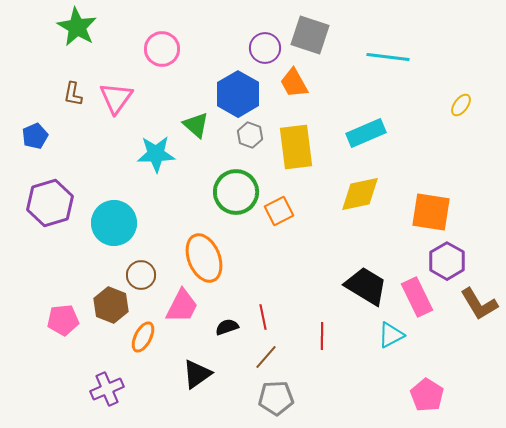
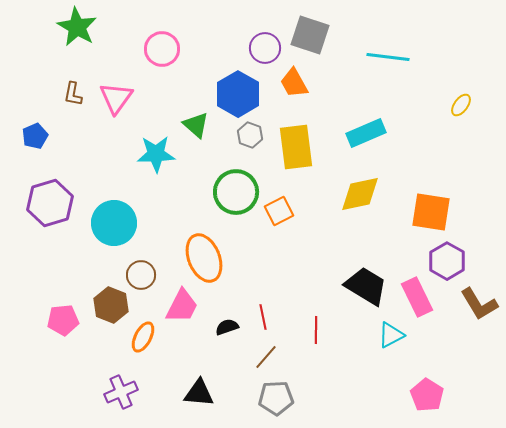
red line at (322, 336): moved 6 px left, 6 px up
black triangle at (197, 374): moved 2 px right, 19 px down; rotated 40 degrees clockwise
purple cross at (107, 389): moved 14 px right, 3 px down
